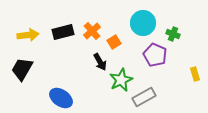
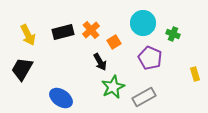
orange cross: moved 1 px left, 1 px up
yellow arrow: rotated 70 degrees clockwise
purple pentagon: moved 5 px left, 3 px down
green star: moved 8 px left, 7 px down
